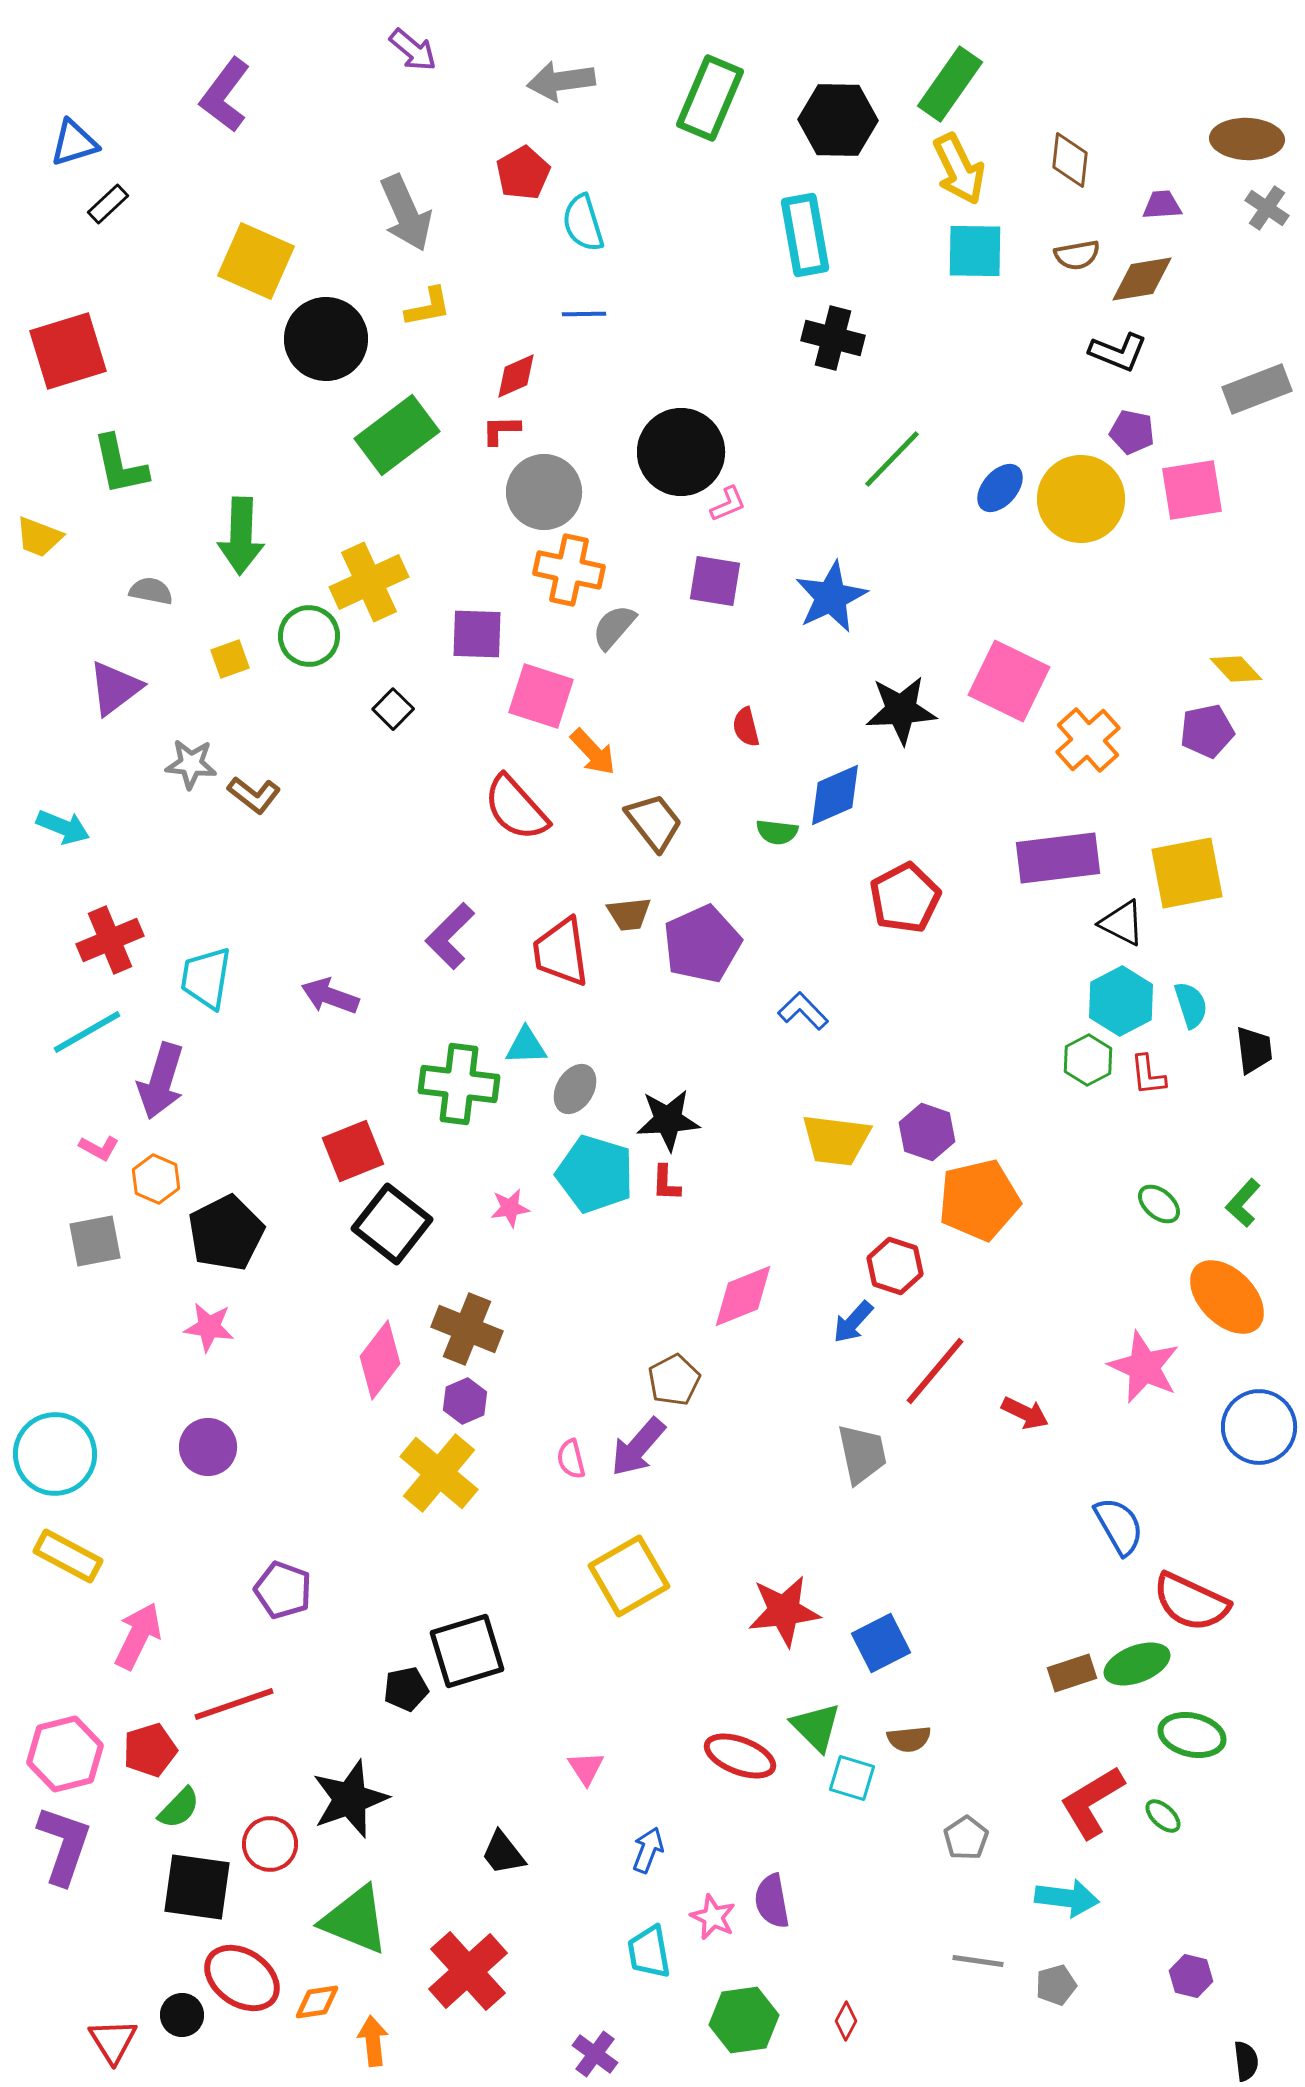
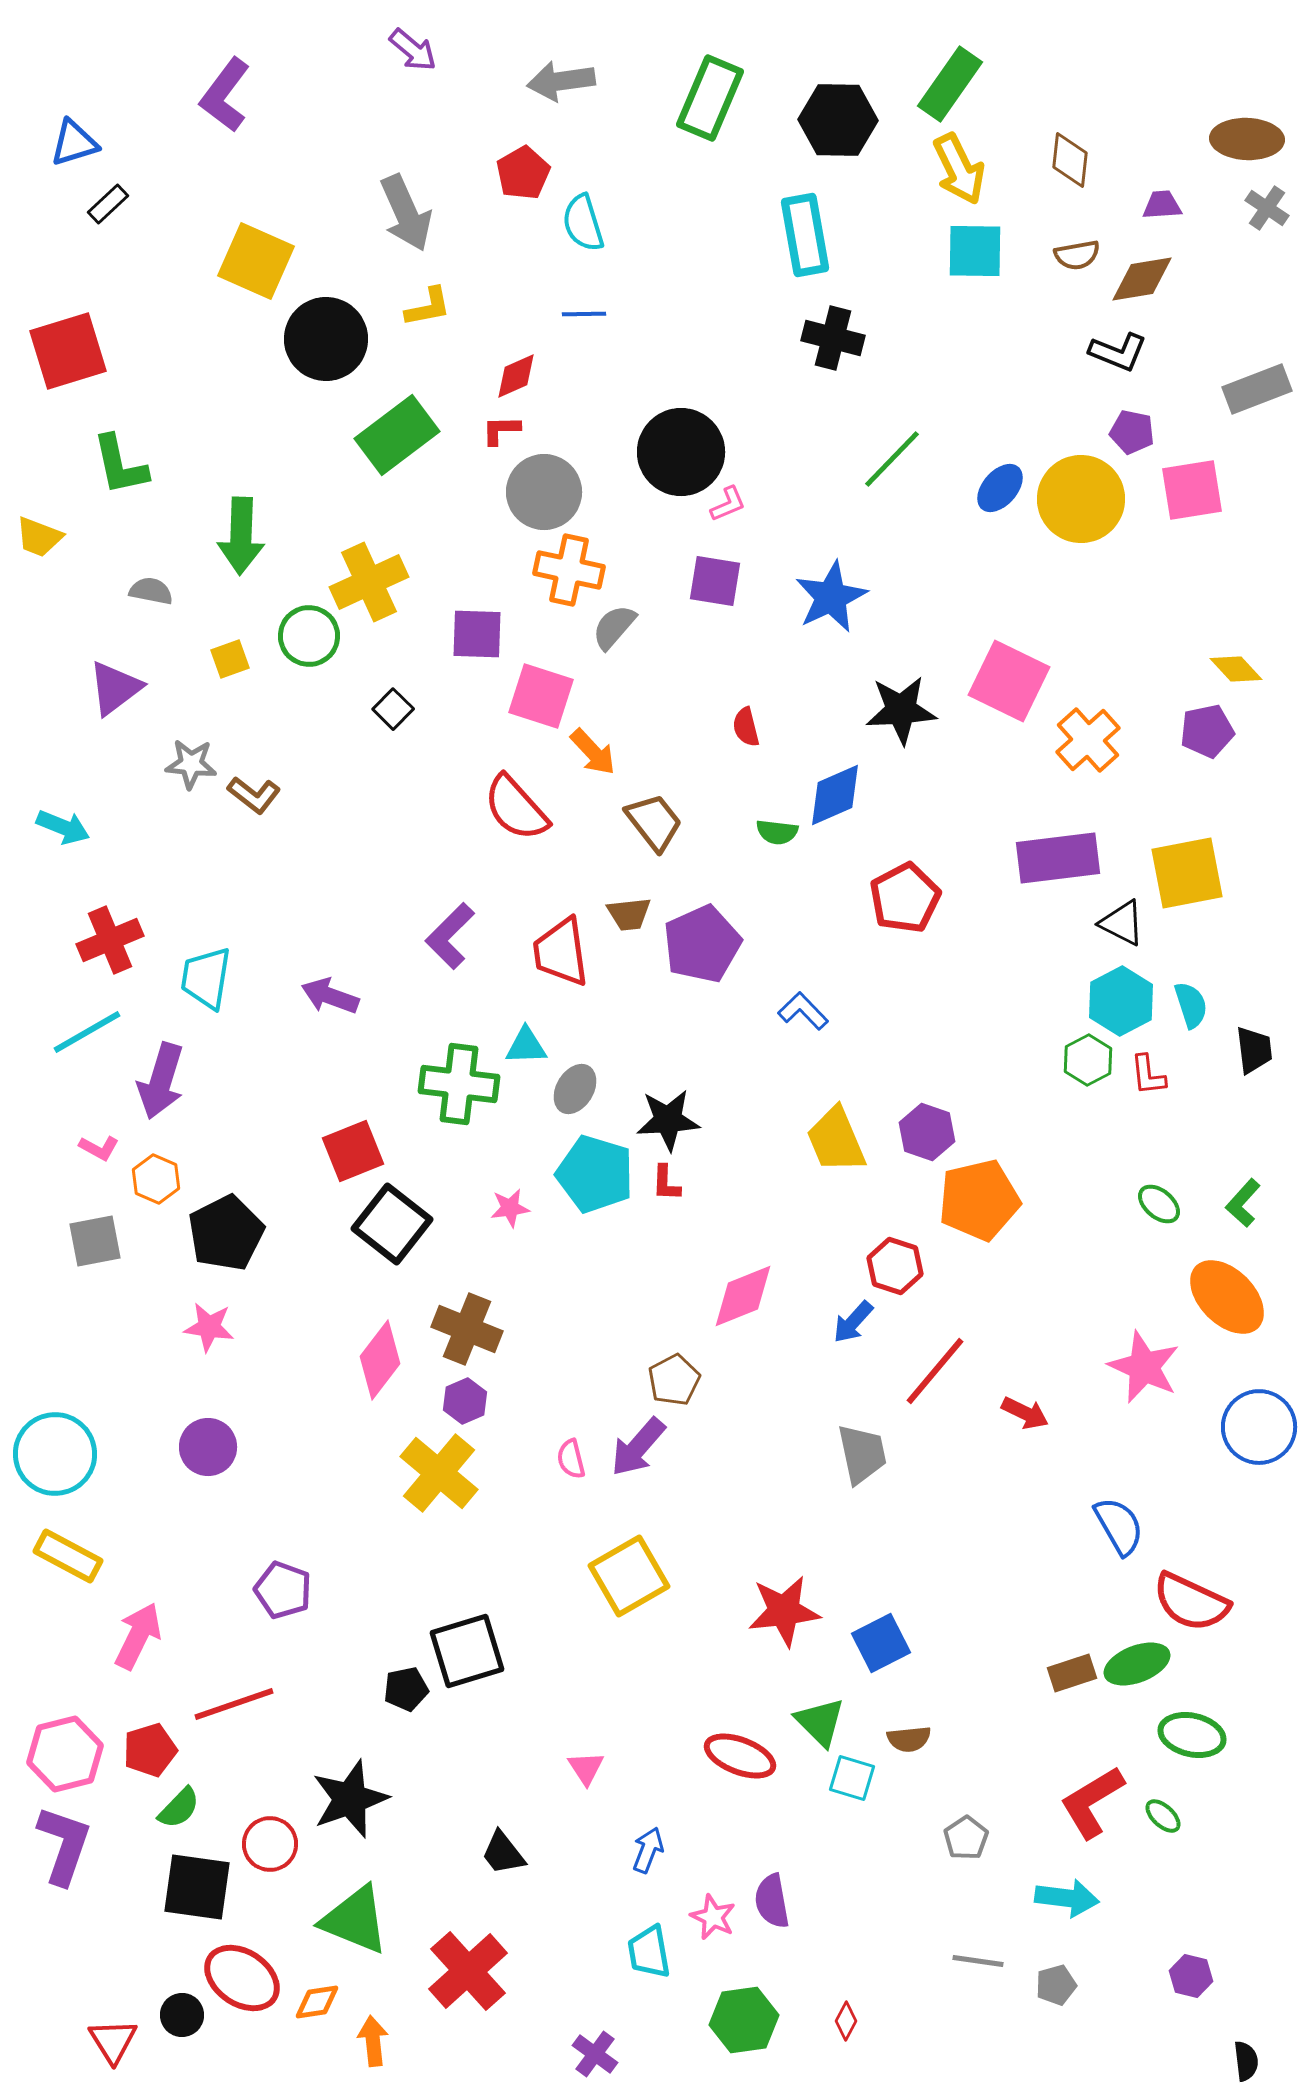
yellow trapezoid at (836, 1140): rotated 60 degrees clockwise
green triangle at (816, 1727): moved 4 px right, 5 px up
